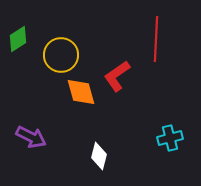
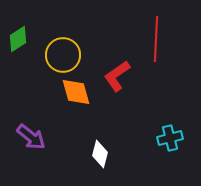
yellow circle: moved 2 px right
orange diamond: moved 5 px left
purple arrow: rotated 12 degrees clockwise
white diamond: moved 1 px right, 2 px up
